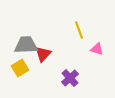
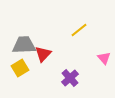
yellow line: rotated 72 degrees clockwise
gray trapezoid: moved 2 px left
pink triangle: moved 7 px right, 9 px down; rotated 32 degrees clockwise
